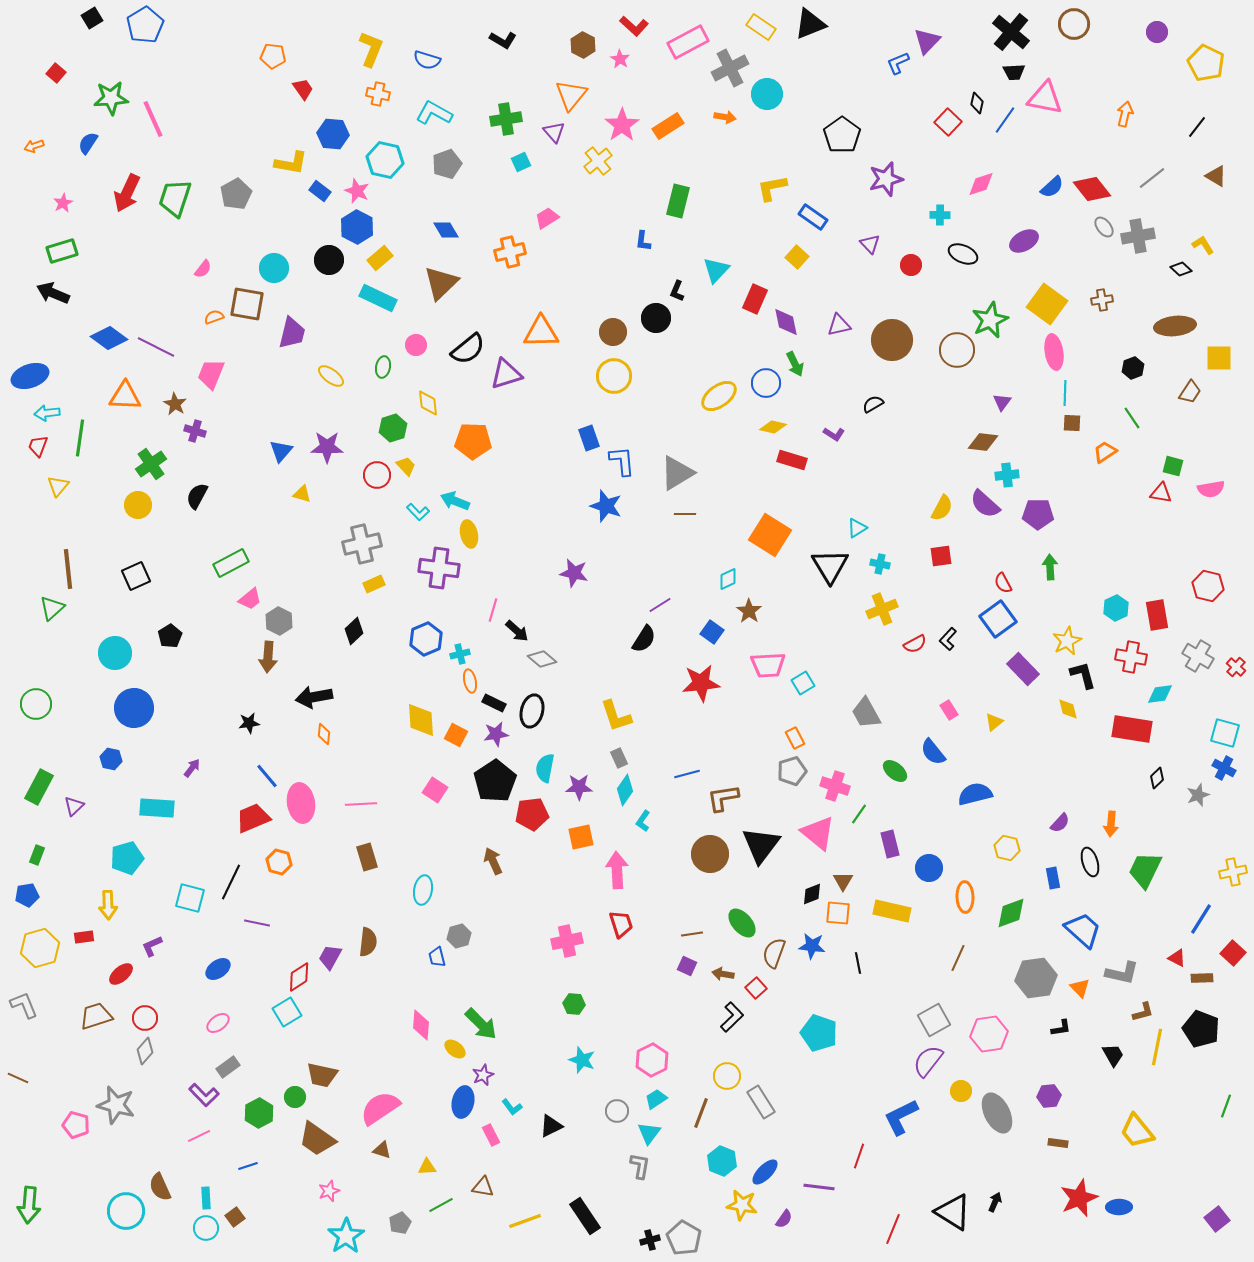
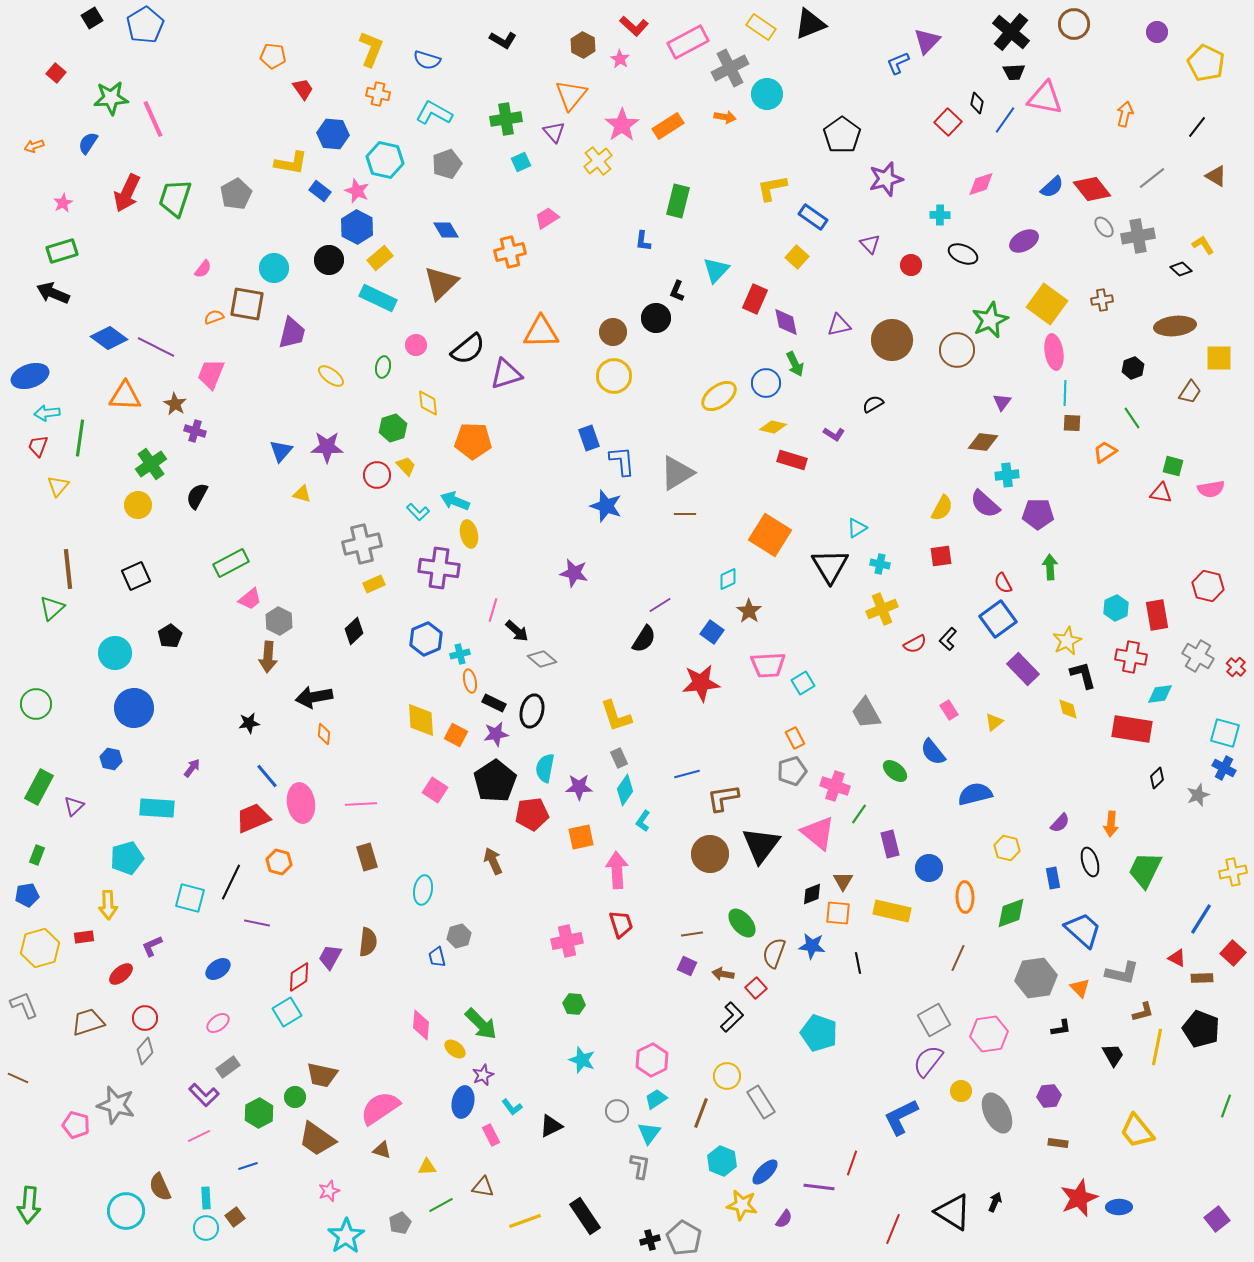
brown trapezoid at (96, 1016): moved 8 px left, 6 px down
red line at (859, 1156): moved 7 px left, 7 px down
